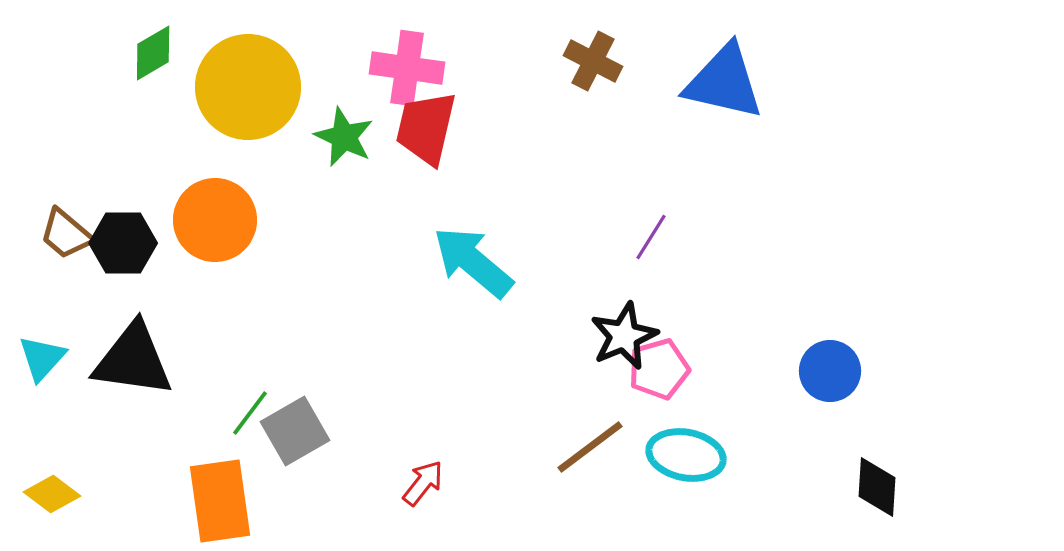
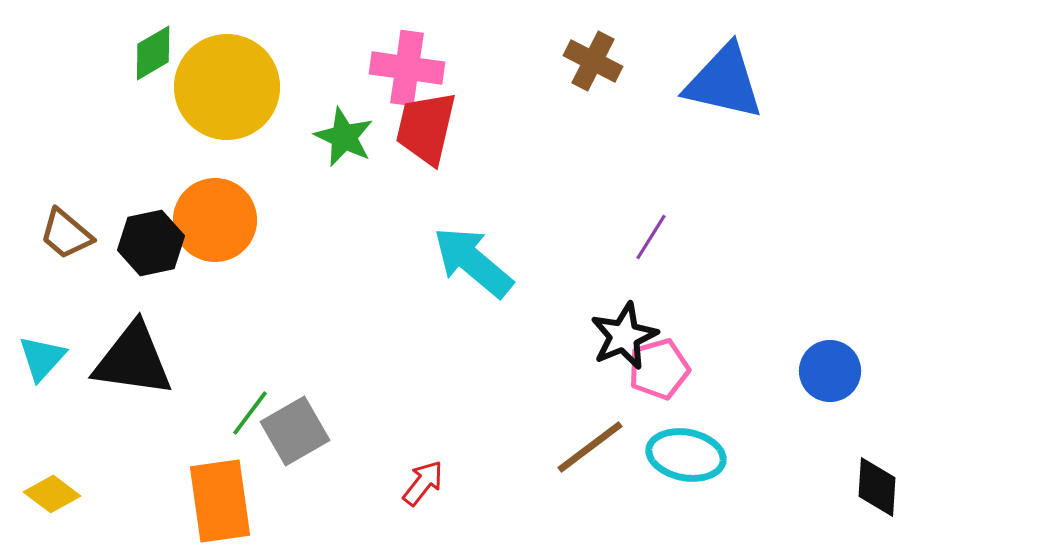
yellow circle: moved 21 px left
black hexagon: moved 28 px right; rotated 12 degrees counterclockwise
